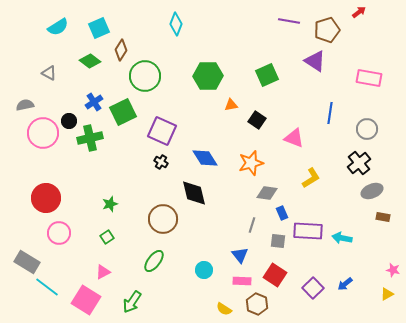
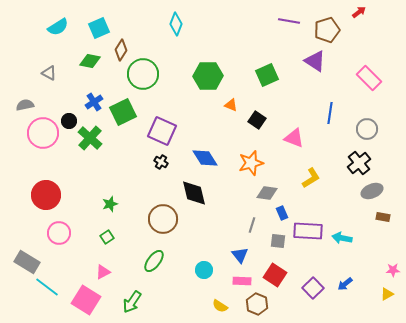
green diamond at (90, 61): rotated 25 degrees counterclockwise
green circle at (145, 76): moved 2 px left, 2 px up
pink rectangle at (369, 78): rotated 35 degrees clockwise
orange triangle at (231, 105): rotated 32 degrees clockwise
green cross at (90, 138): rotated 35 degrees counterclockwise
red circle at (46, 198): moved 3 px up
pink star at (393, 270): rotated 16 degrees counterclockwise
yellow semicircle at (224, 309): moved 4 px left, 3 px up
